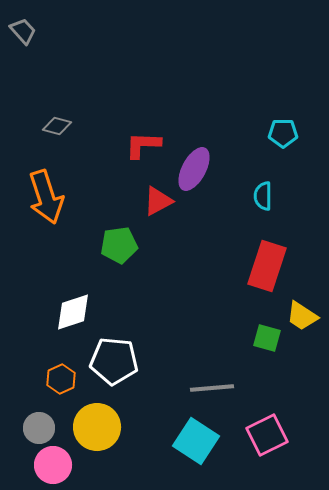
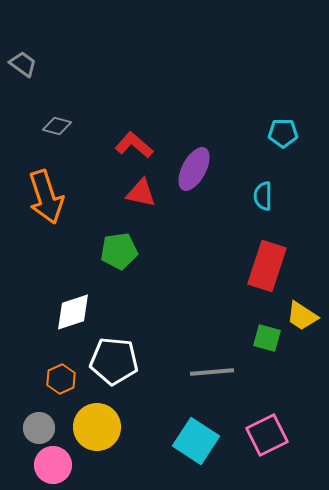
gray trapezoid: moved 33 px down; rotated 12 degrees counterclockwise
red L-shape: moved 9 px left; rotated 39 degrees clockwise
red triangle: moved 17 px left, 8 px up; rotated 40 degrees clockwise
green pentagon: moved 6 px down
gray line: moved 16 px up
